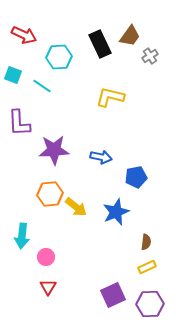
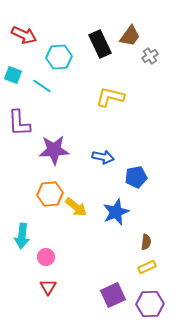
blue arrow: moved 2 px right
